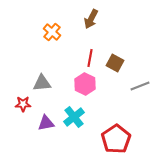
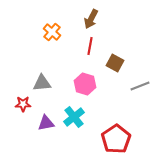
red line: moved 12 px up
pink hexagon: rotated 10 degrees counterclockwise
